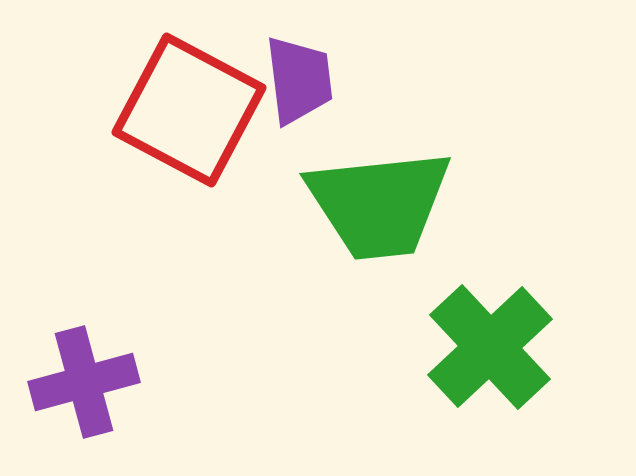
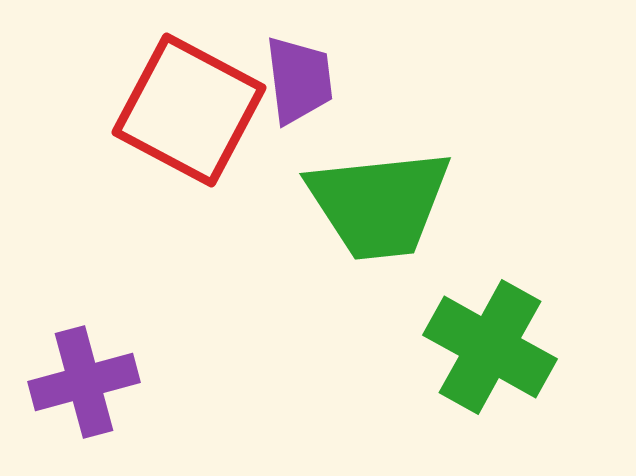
green cross: rotated 18 degrees counterclockwise
